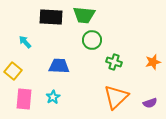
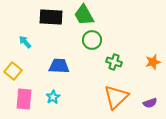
green trapezoid: rotated 55 degrees clockwise
